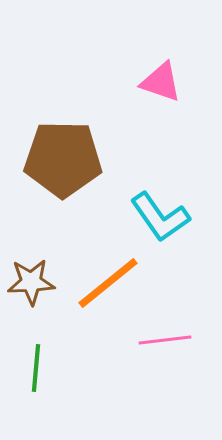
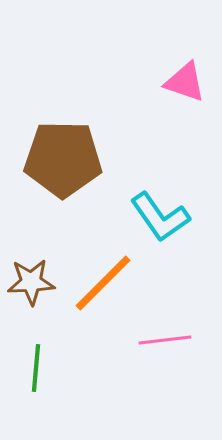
pink triangle: moved 24 px right
orange line: moved 5 px left; rotated 6 degrees counterclockwise
